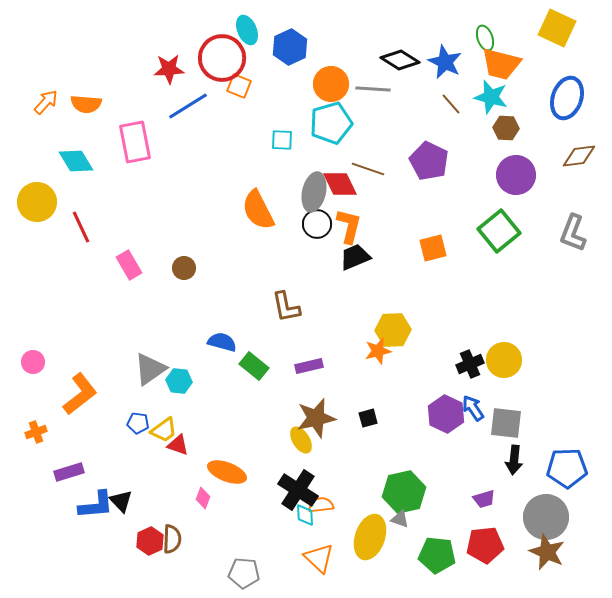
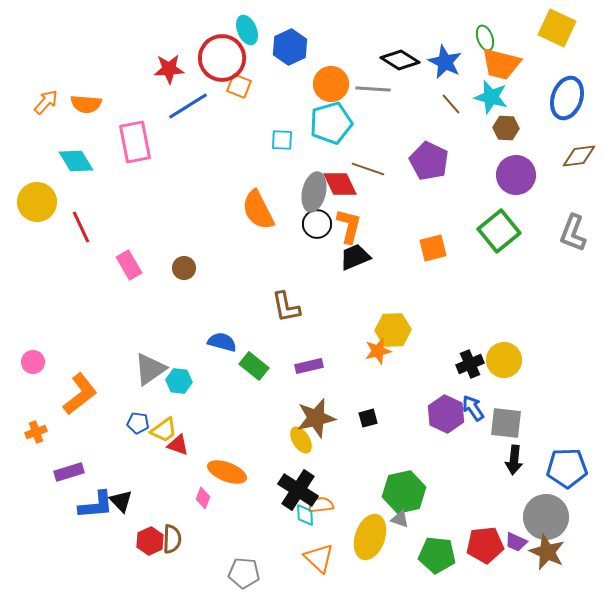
purple trapezoid at (484, 499): moved 32 px right, 43 px down; rotated 40 degrees clockwise
